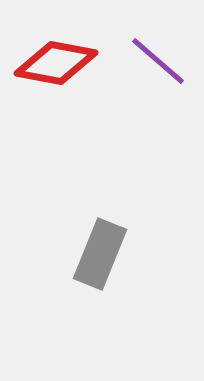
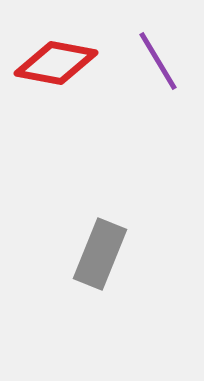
purple line: rotated 18 degrees clockwise
